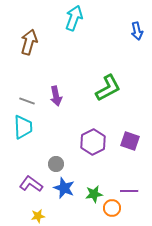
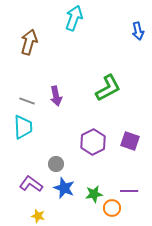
blue arrow: moved 1 px right
yellow star: rotated 24 degrees clockwise
